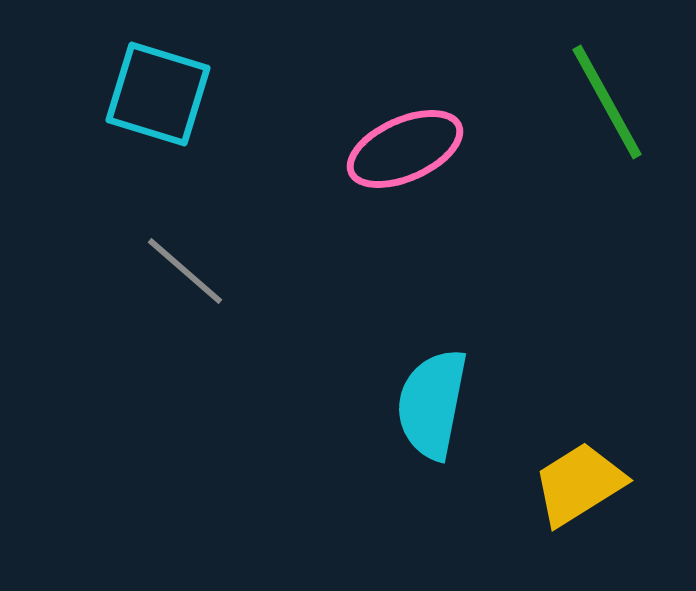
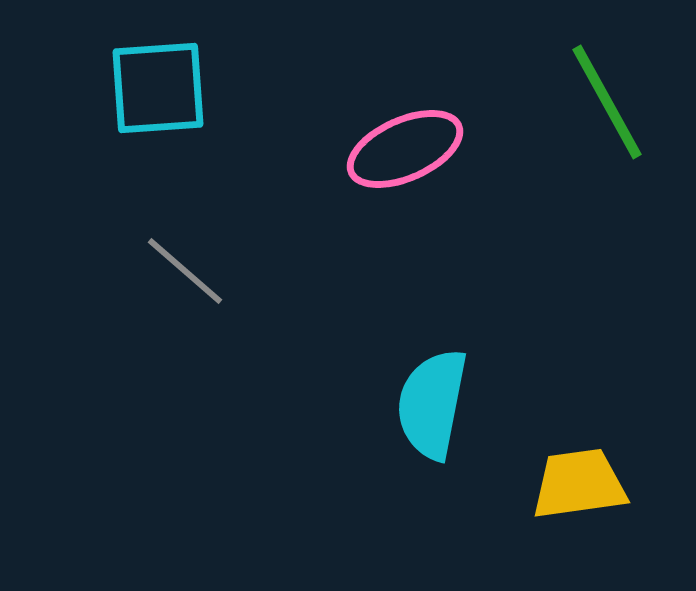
cyan square: moved 6 px up; rotated 21 degrees counterclockwise
yellow trapezoid: rotated 24 degrees clockwise
